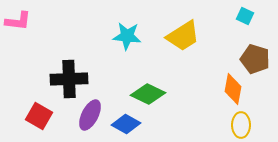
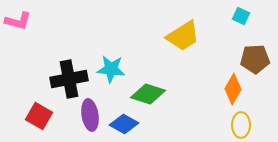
cyan square: moved 4 px left
pink L-shape: rotated 8 degrees clockwise
cyan star: moved 16 px left, 33 px down
brown pentagon: rotated 20 degrees counterclockwise
black cross: rotated 9 degrees counterclockwise
orange diamond: rotated 20 degrees clockwise
green diamond: rotated 8 degrees counterclockwise
purple ellipse: rotated 36 degrees counterclockwise
blue diamond: moved 2 px left
